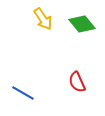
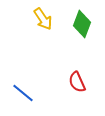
green diamond: rotated 60 degrees clockwise
blue line: rotated 10 degrees clockwise
